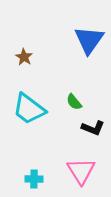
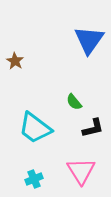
brown star: moved 9 px left, 4 px down
cyan trapezoid: moved 6 px right, 19 px down
black L-shape: rotated 35 degrees counterclockwise
cyan cross: rotated 24 degrees counterclockwise
